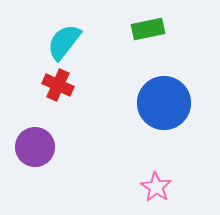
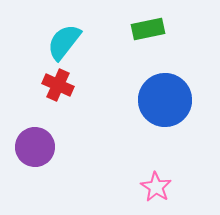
blue circle: moved 1 px right, 3 px up
